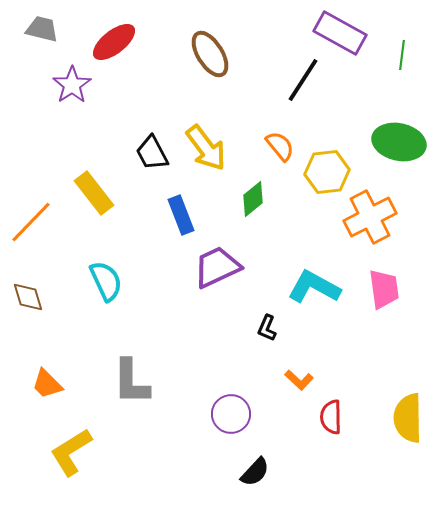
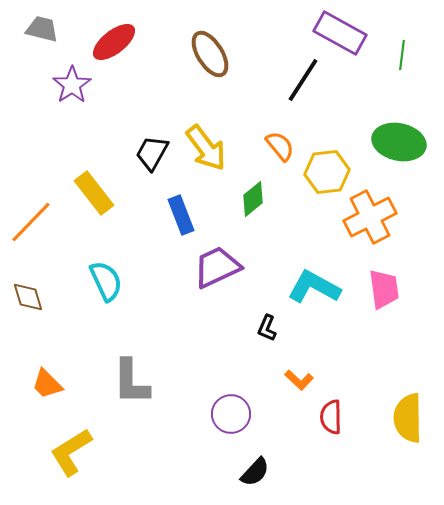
black trapezoid: rotated 57 degrees clockwise
